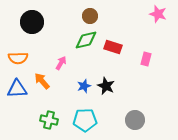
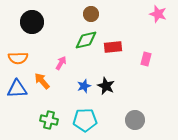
brown circle: moved 1 px right, 2 px up
red rectangle: rotated 24 degrees counterclockwise
